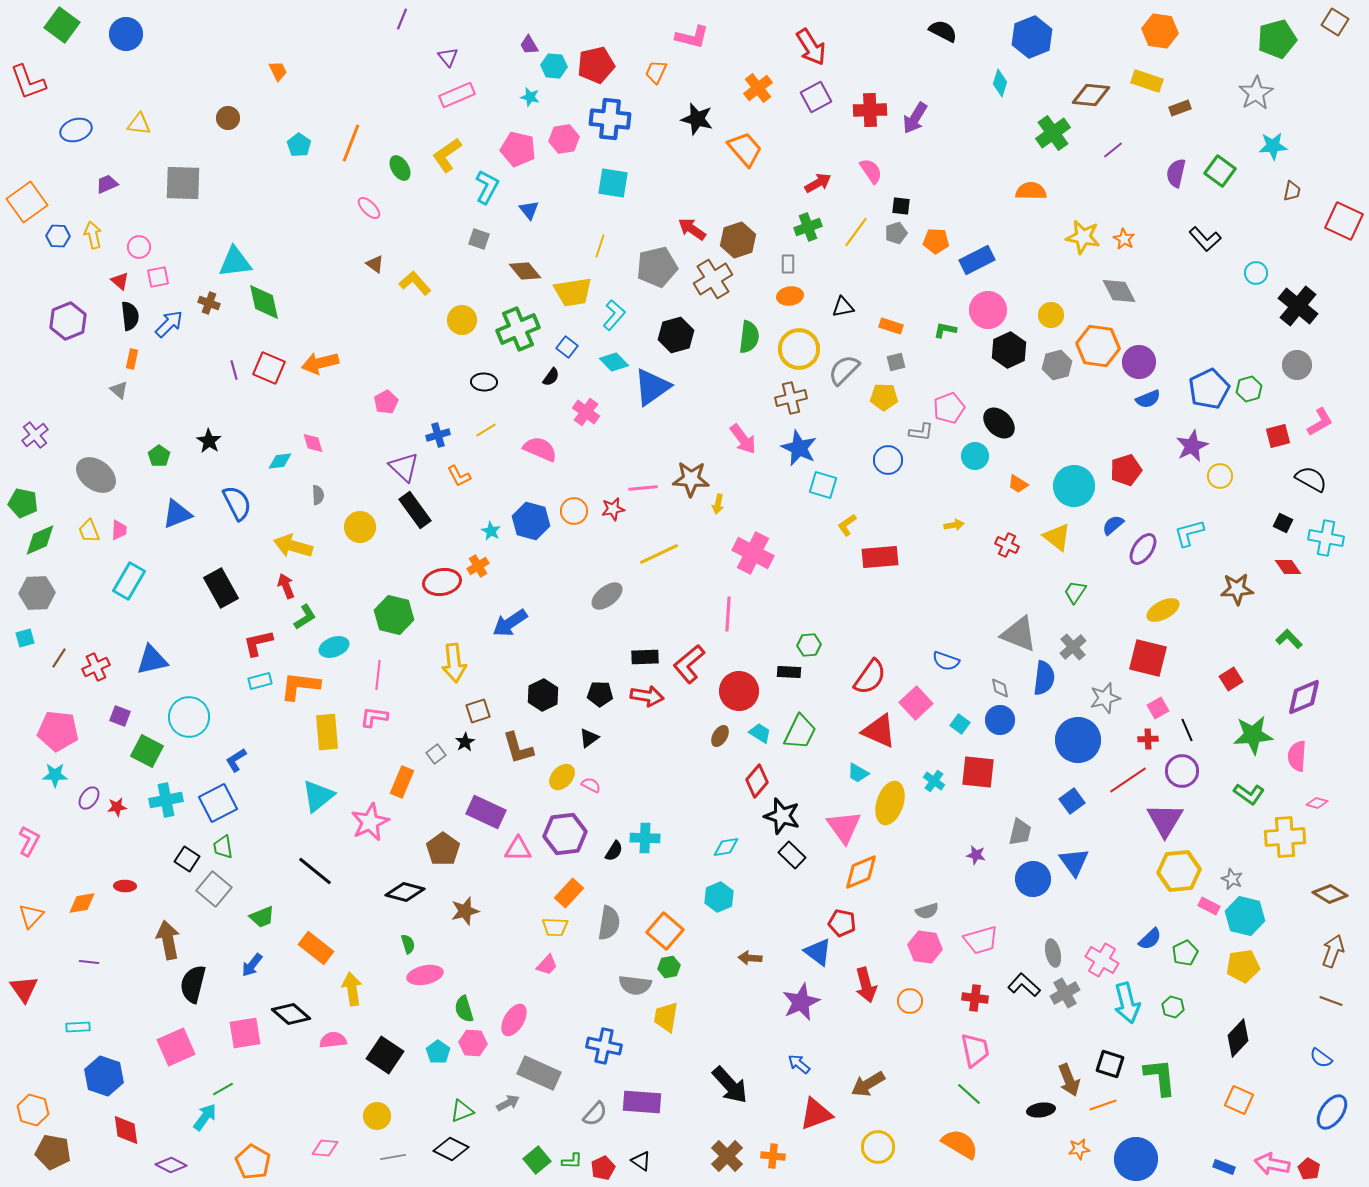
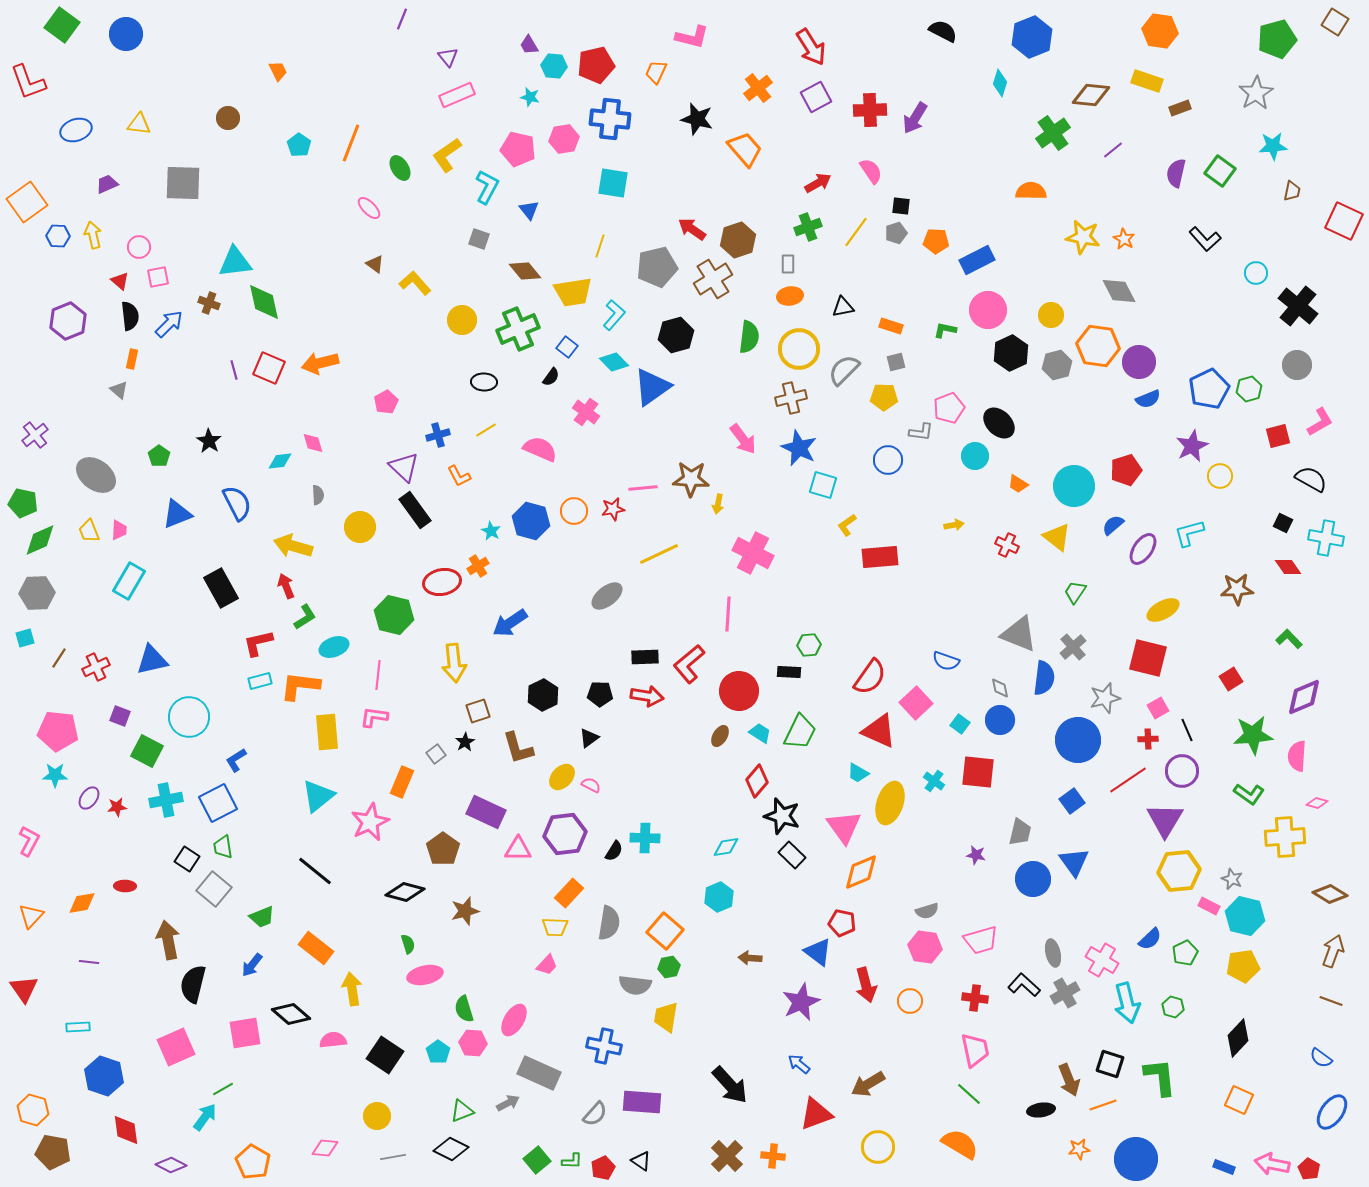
black hexagon at (1009, 350): moved 2 px right, 3 px down
